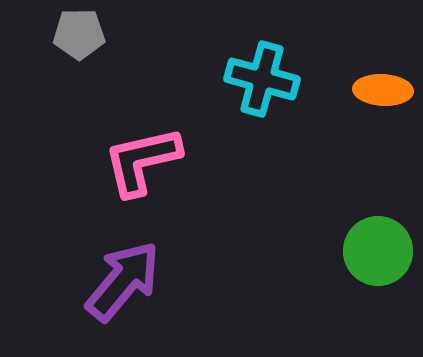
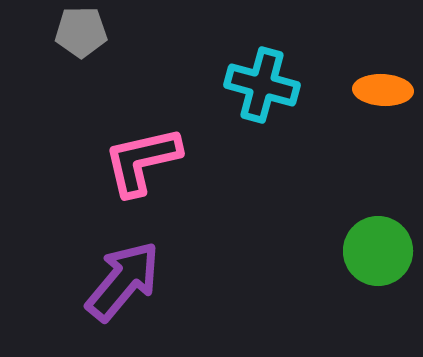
gray pentagon: moved 2 px right, 2 px up
cyan cross: moved 6 px down
